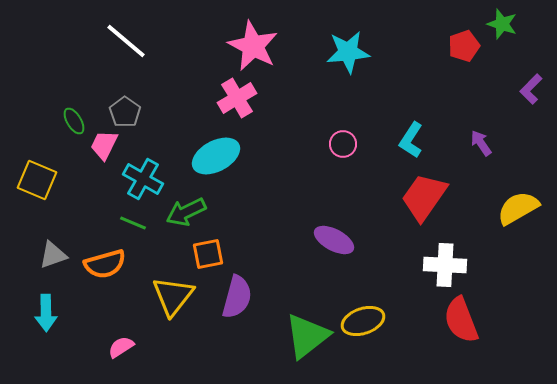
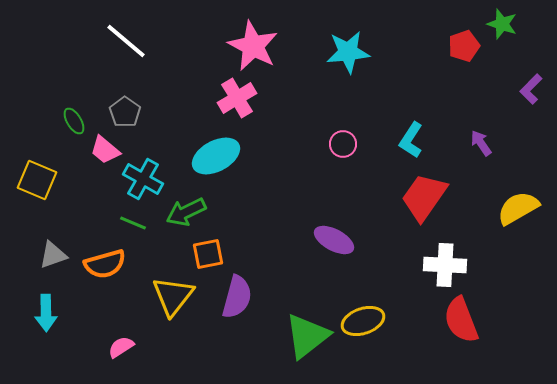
pink trapezoid: moved 1 px right, 5 px down; rotated 76 degrees counterclockwise
